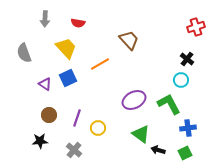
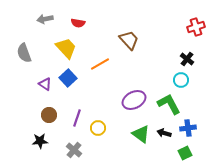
gray arrow: rotated 77 degrees clockwise
blue square: rotated 18 degrees counterclockwise
black arrow: moved 6 px right, 17 px up
